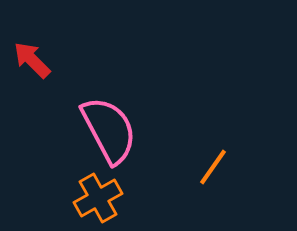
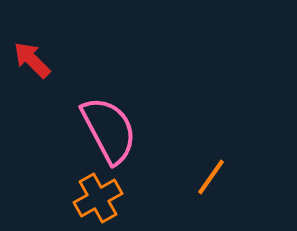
orange line: moved 2 px left, 10 px down
